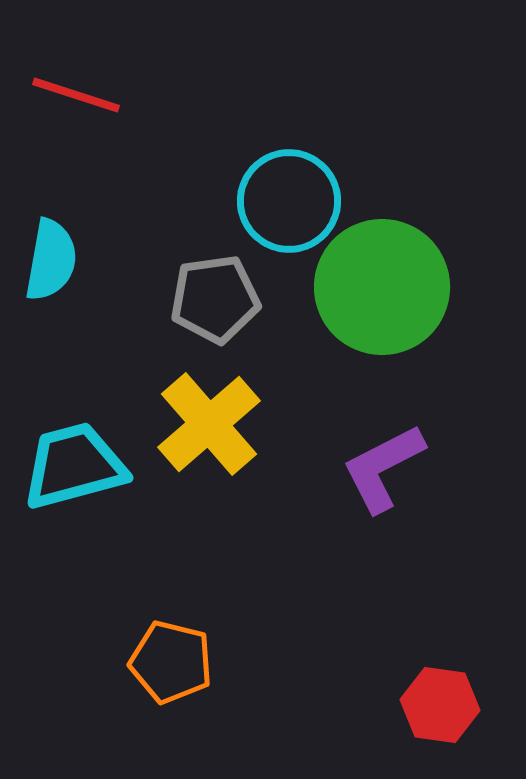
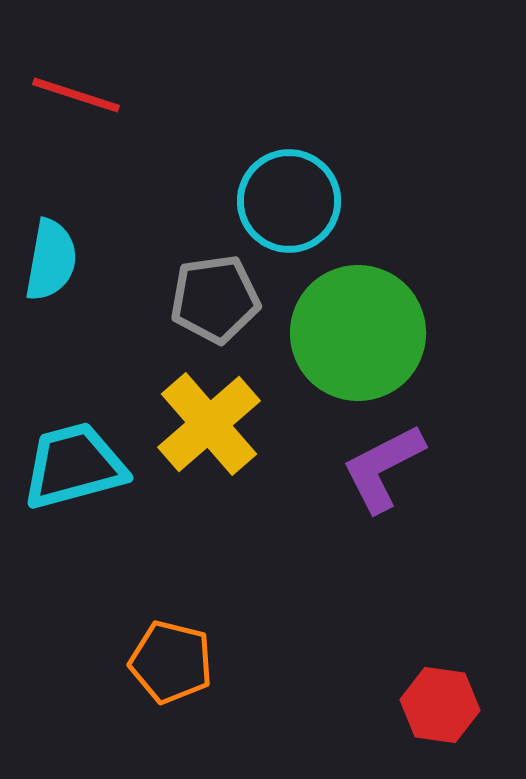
green circle: moved 24 px left, 46 px down
